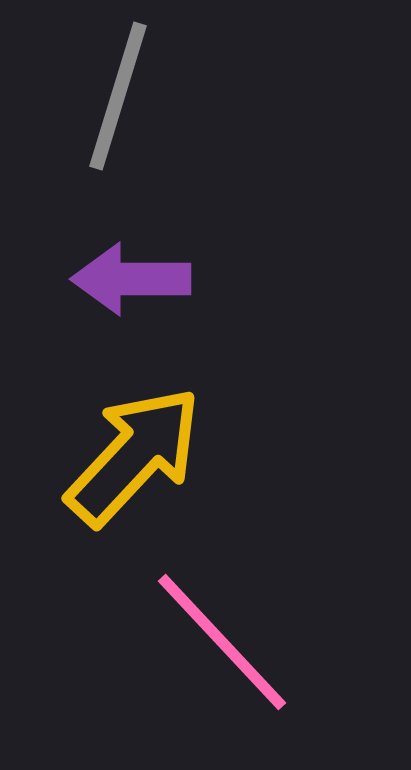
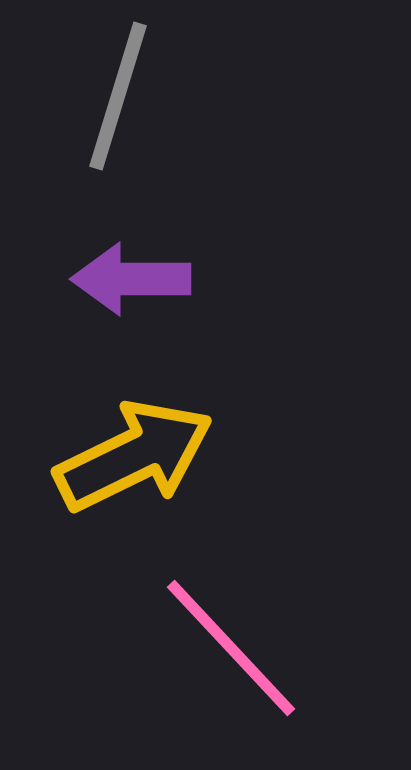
yellow arrow: rotated 21 degrees clockwise
pink line: moved 9 px right, 6 px down
